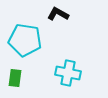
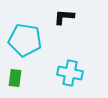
black L-shape: moved 6 px right, 3 px down; rotated 25 degrees counterclockwise
cyan cross: moved 2 px right
